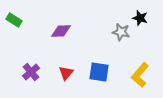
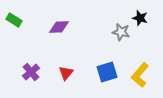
purple diamond: moved 2 px left, 4 px up
blue square: moved 8 px right; rotated 25 degrees counterclockwise
